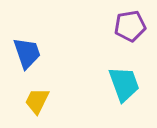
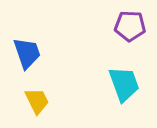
purple pentagon: rotated 12 degrees clockwise
yellow trapezoid: rotated 128 degrees clockwise
